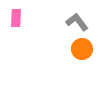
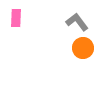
orange circle: moved 1 px right, 1 px up
